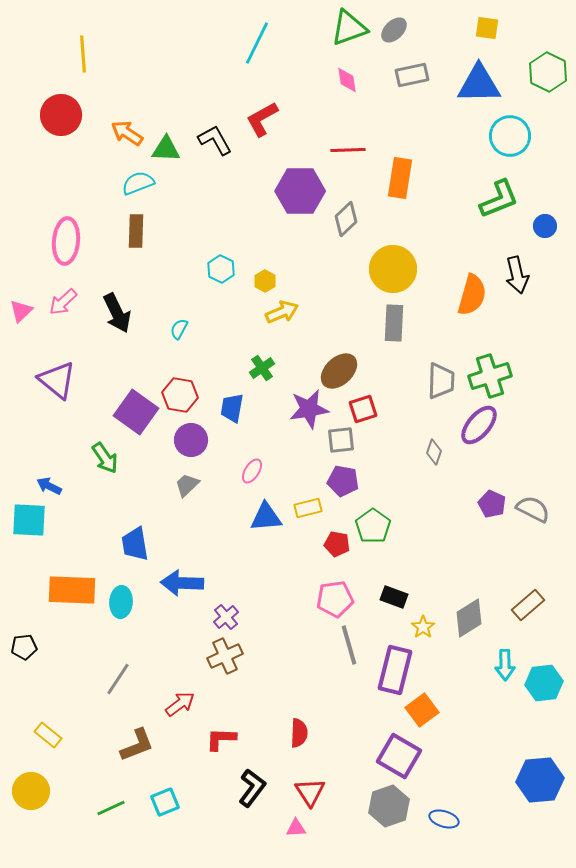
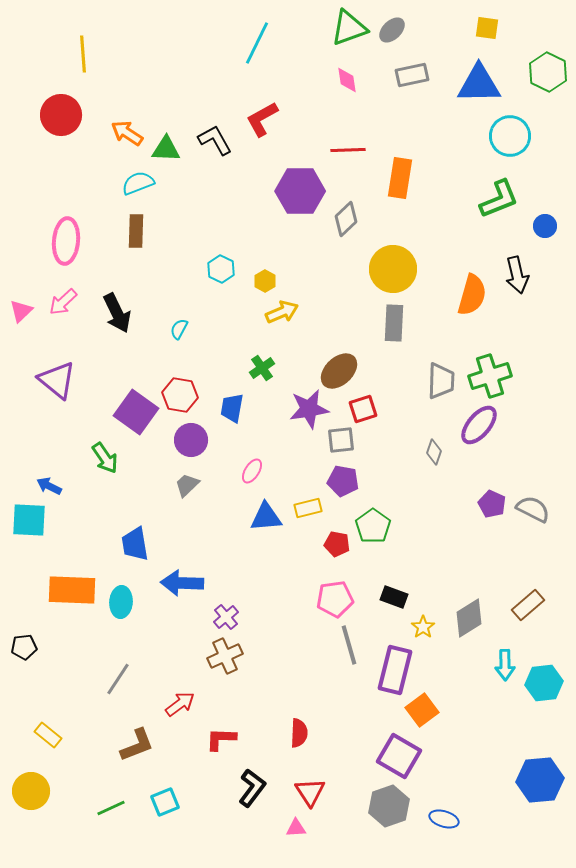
gray ellipse at (394, 30): moved 2 px left
